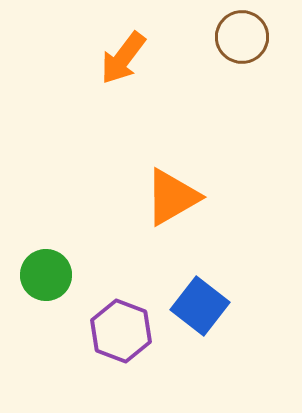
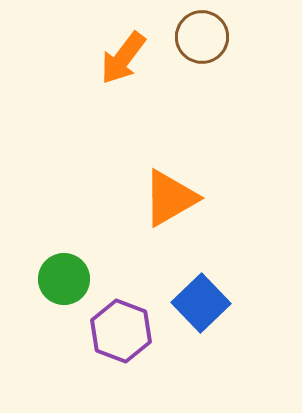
brown circle: moved 40 px left
orange triangle: moved 2 px left, 1 px down
green circle: moved 18 px right, 4 px down
blue square: moved 1 px right, 3 px up; rotated 8 degrees clockwise
